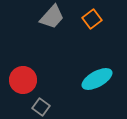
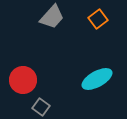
orange square: moved 6 px right
